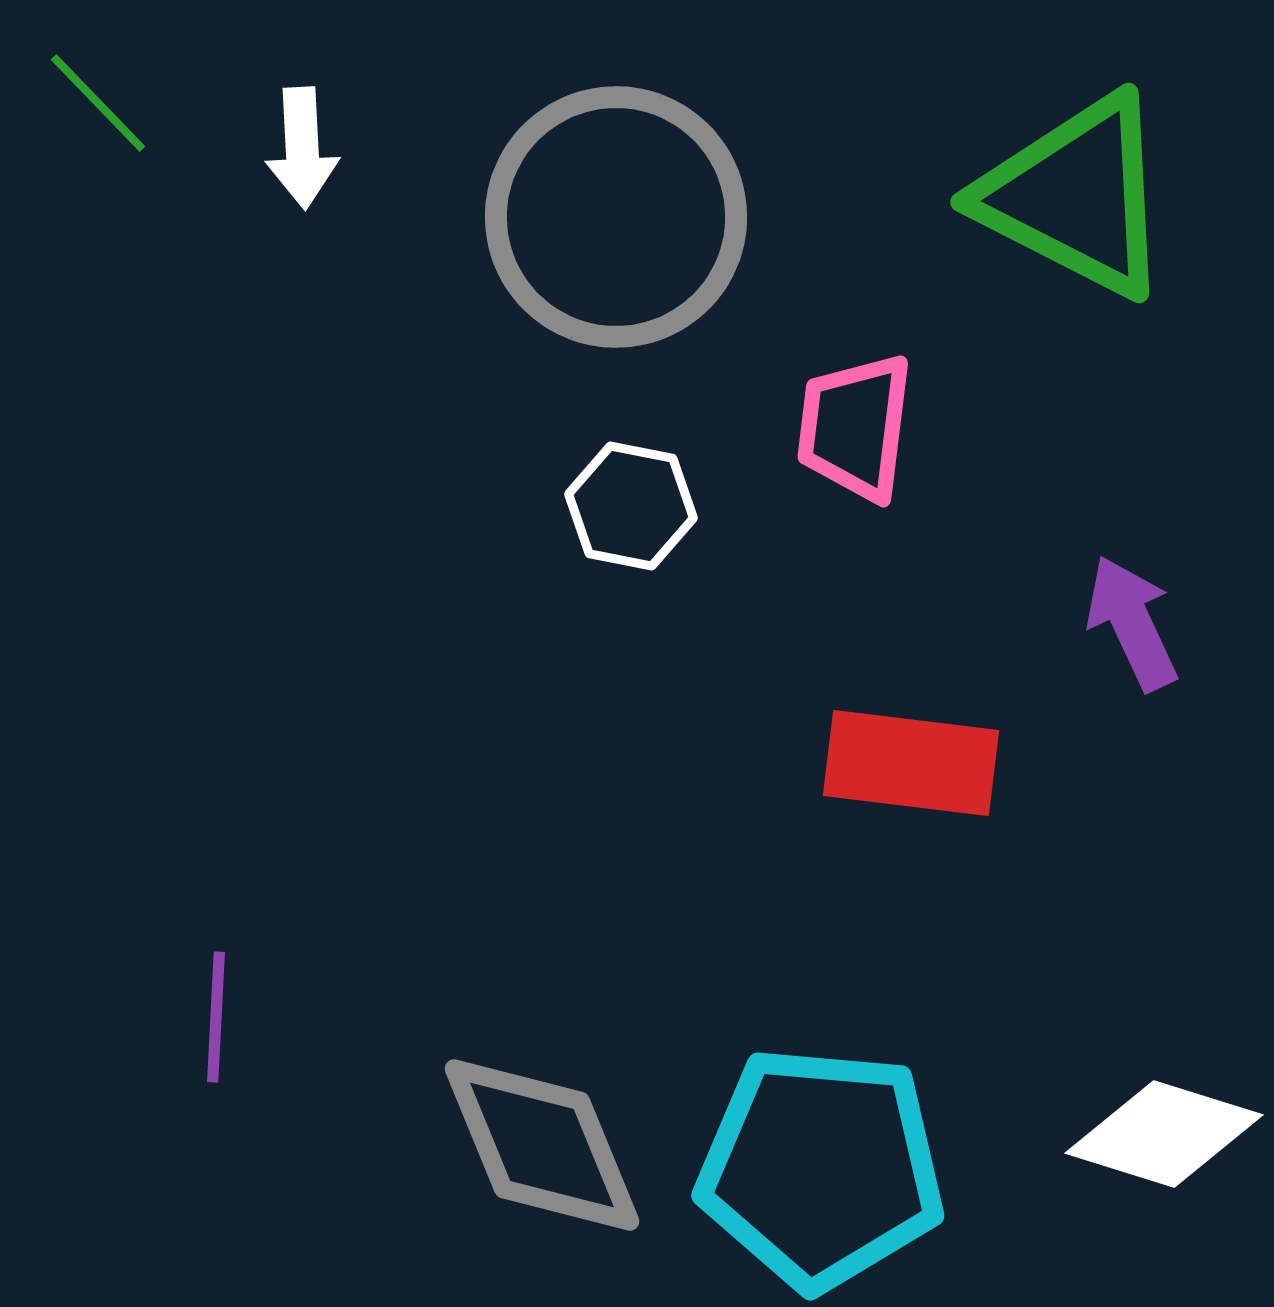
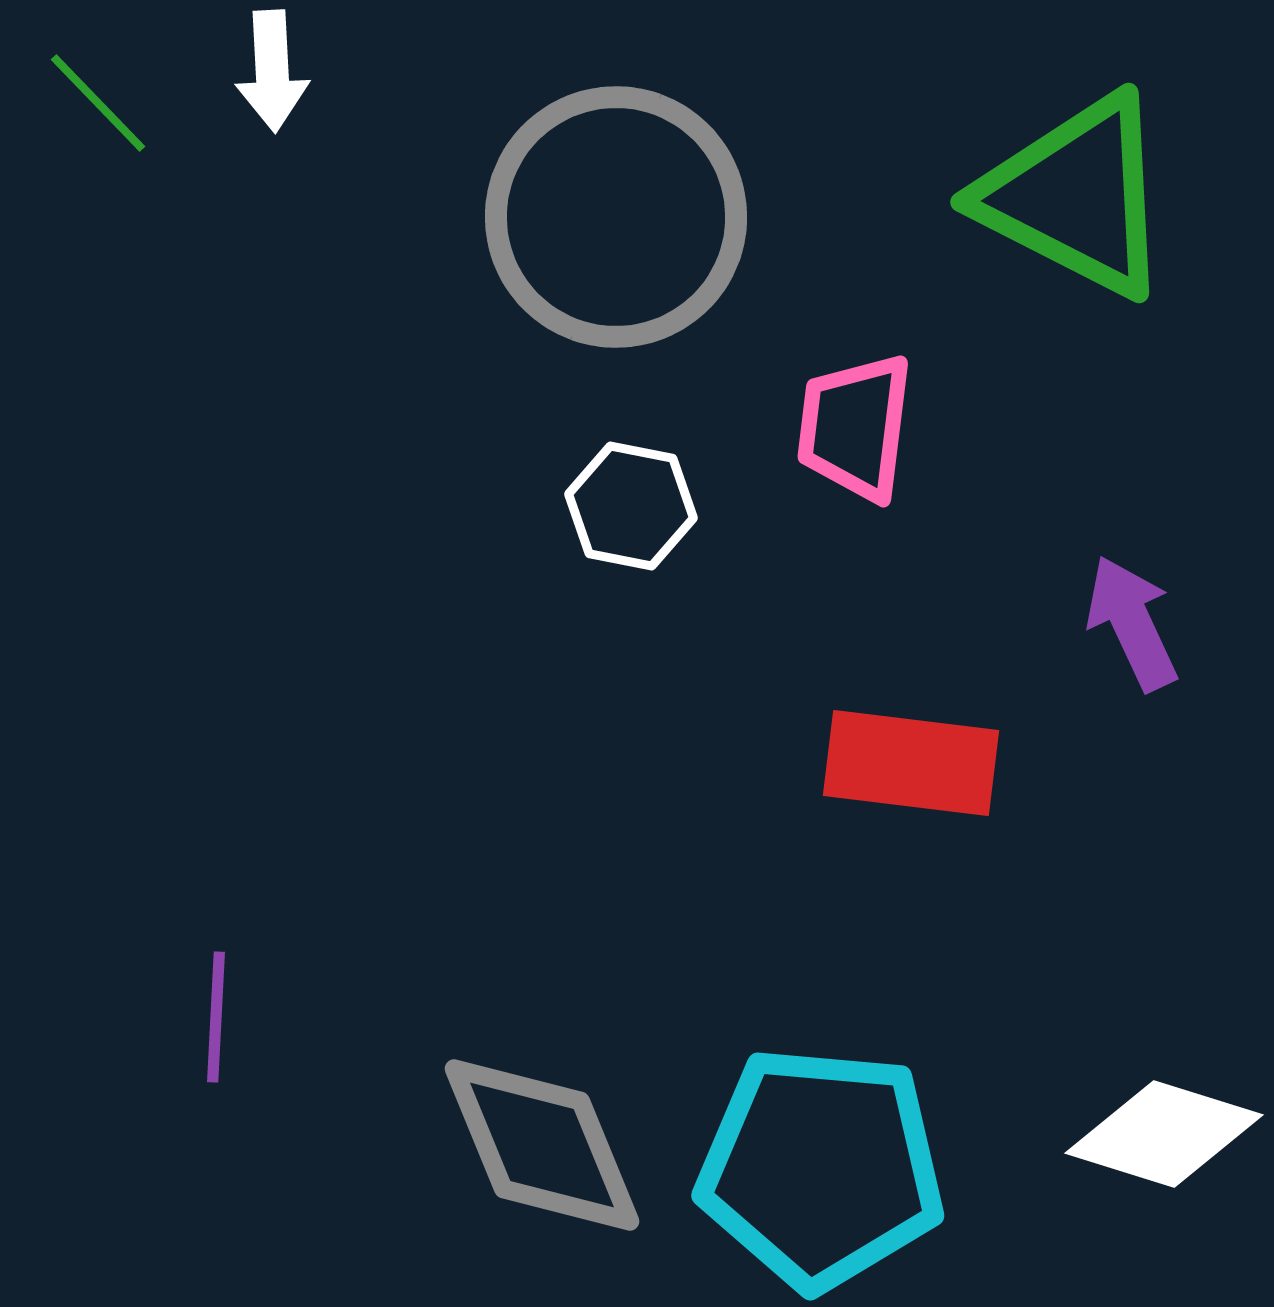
white arrow: moved 30 px left, 77 px up
